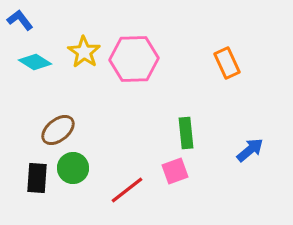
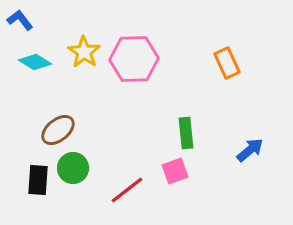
black rectangle: moved 1 px right, 2 px down
